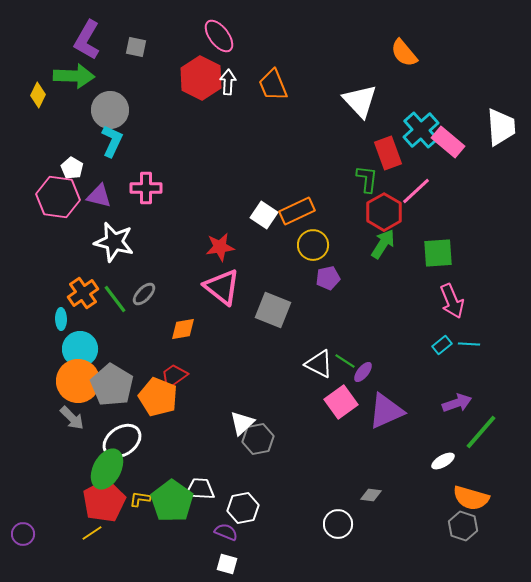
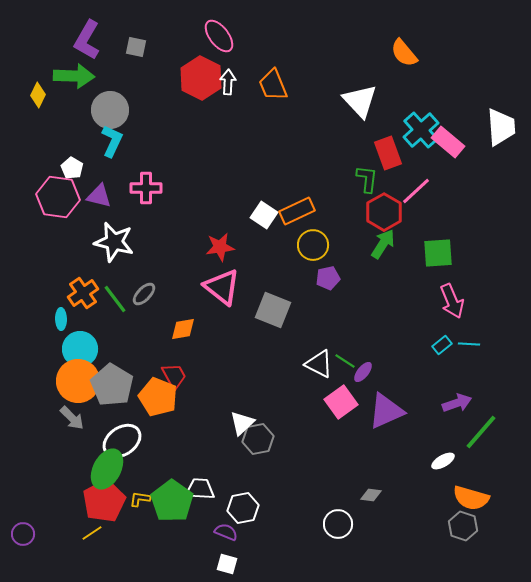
red trapezoid at (174, 376): rotated 96 degrees clockwise
